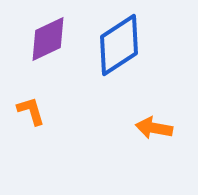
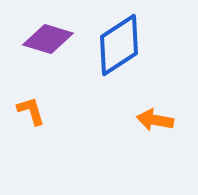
purple diamond: rotated 42 degrees clockwise
orange arrow: moved 1 px right, 8 px up
